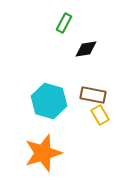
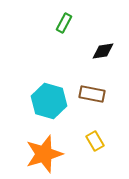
black diamond: moved 17 px right, 2 px down
brown rectangle: moved 1 px left, 1 px up
yellow rectangle: moved 5 px left, 26 px down
orange star: moved 1 px right, 1 px down
